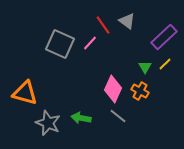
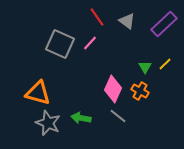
red line: moved 6 px left, 8 px up
purple rectangle: moved 13 px up
orange triangle: moved 13 px right
